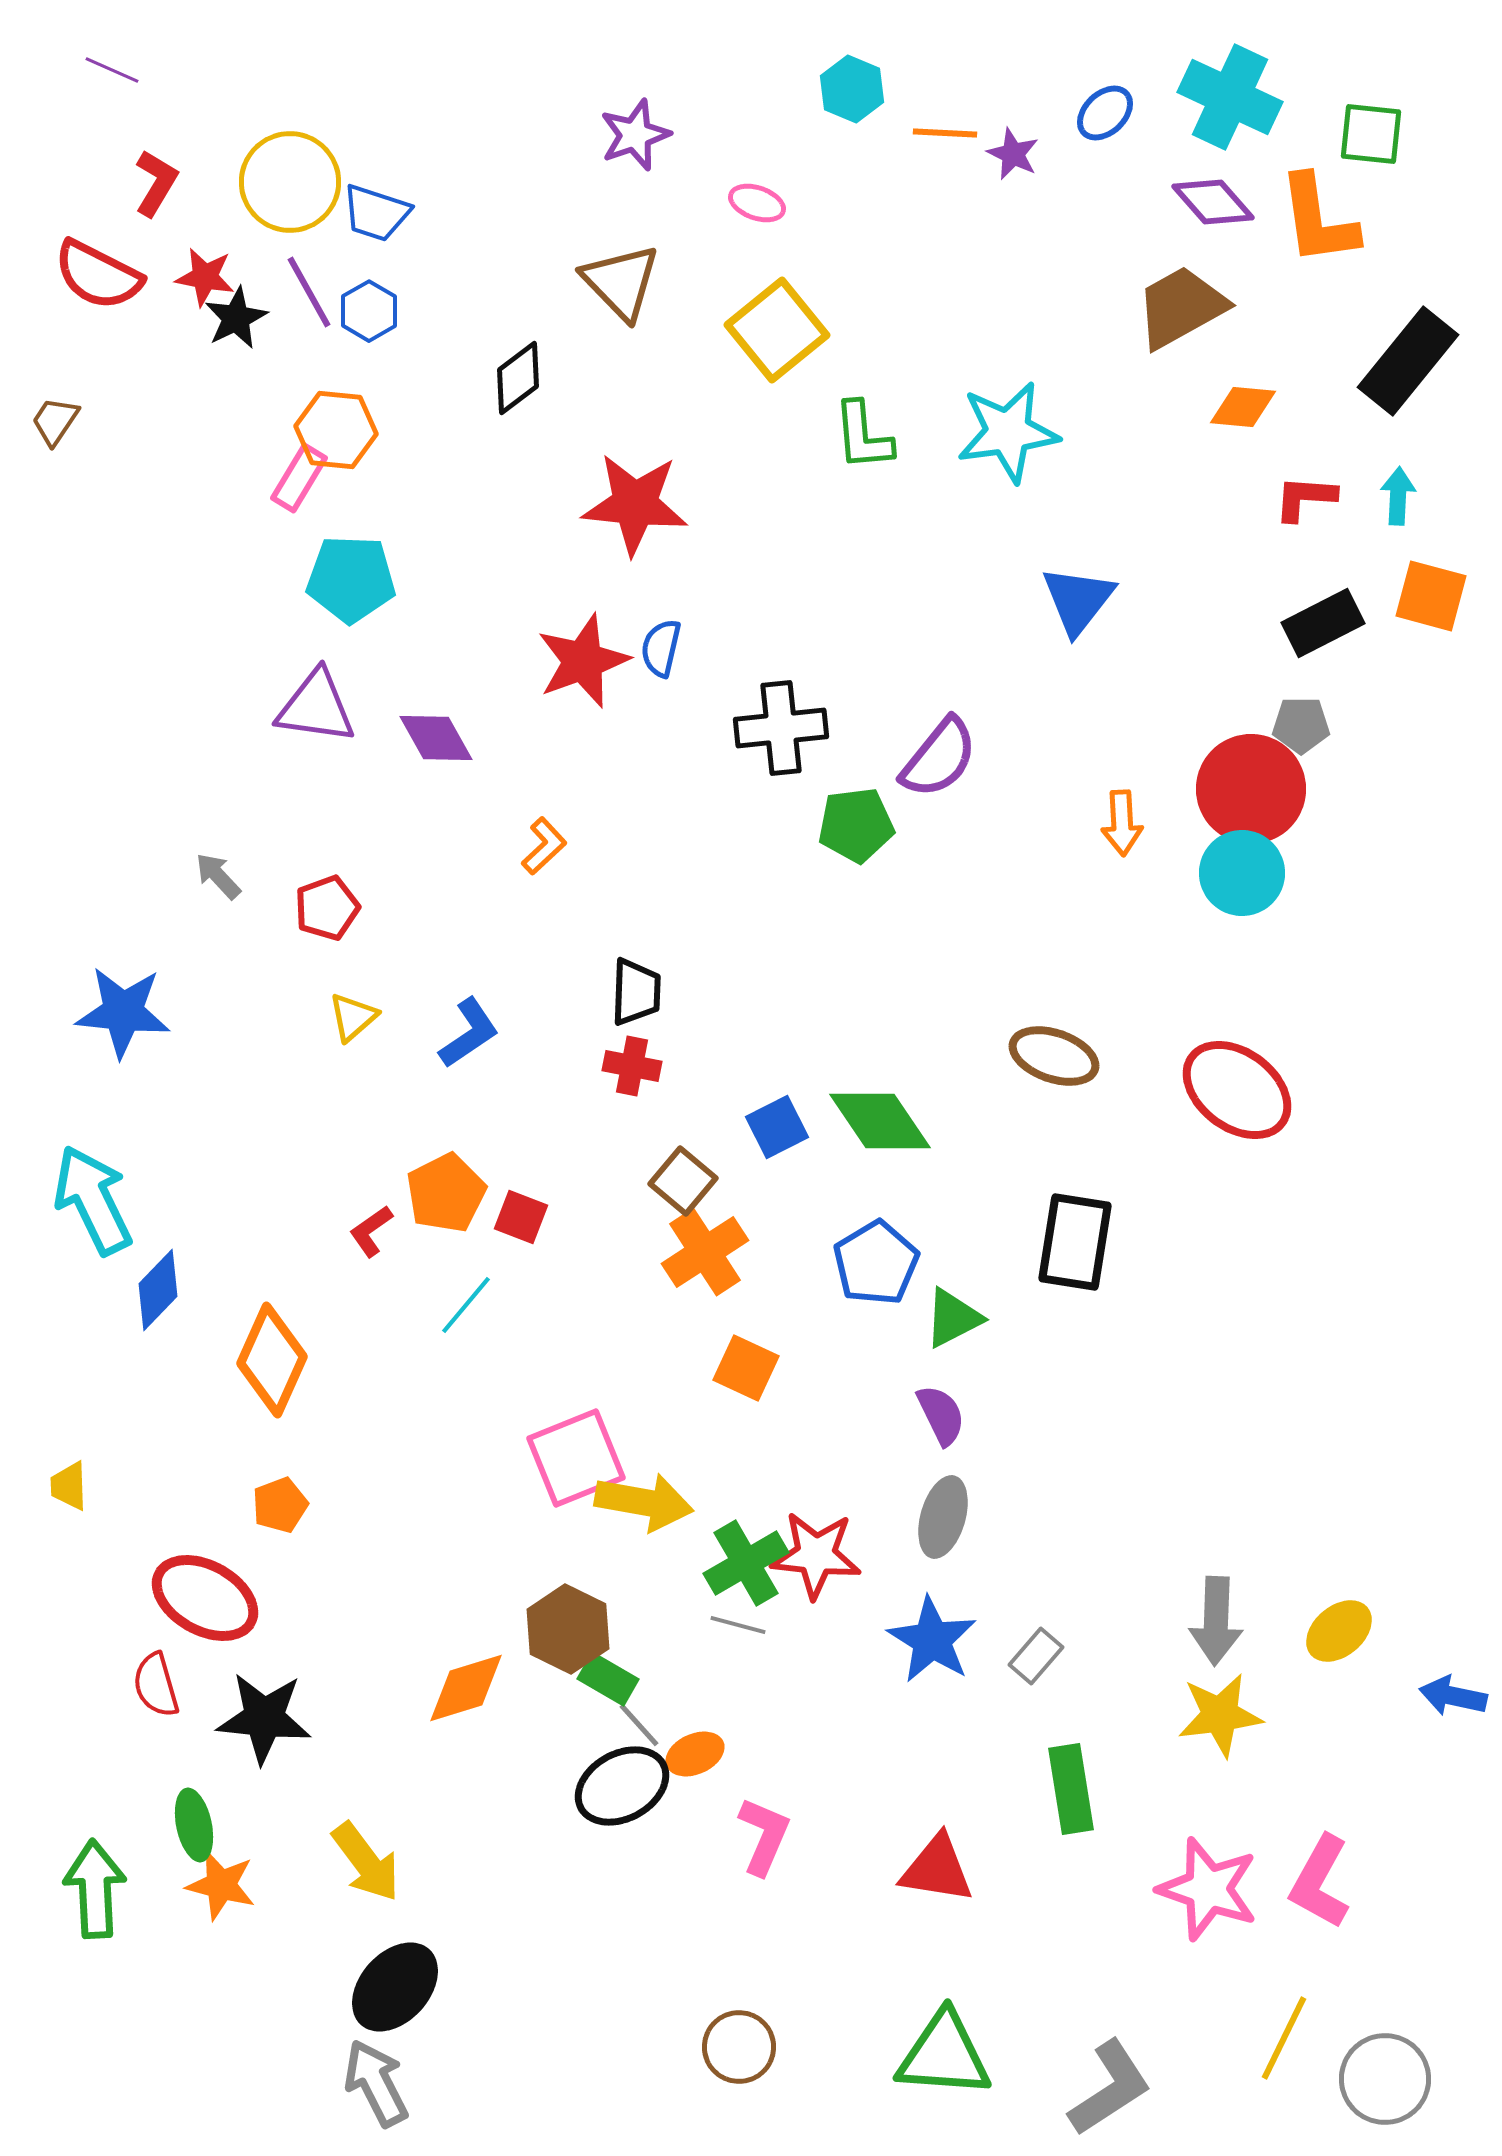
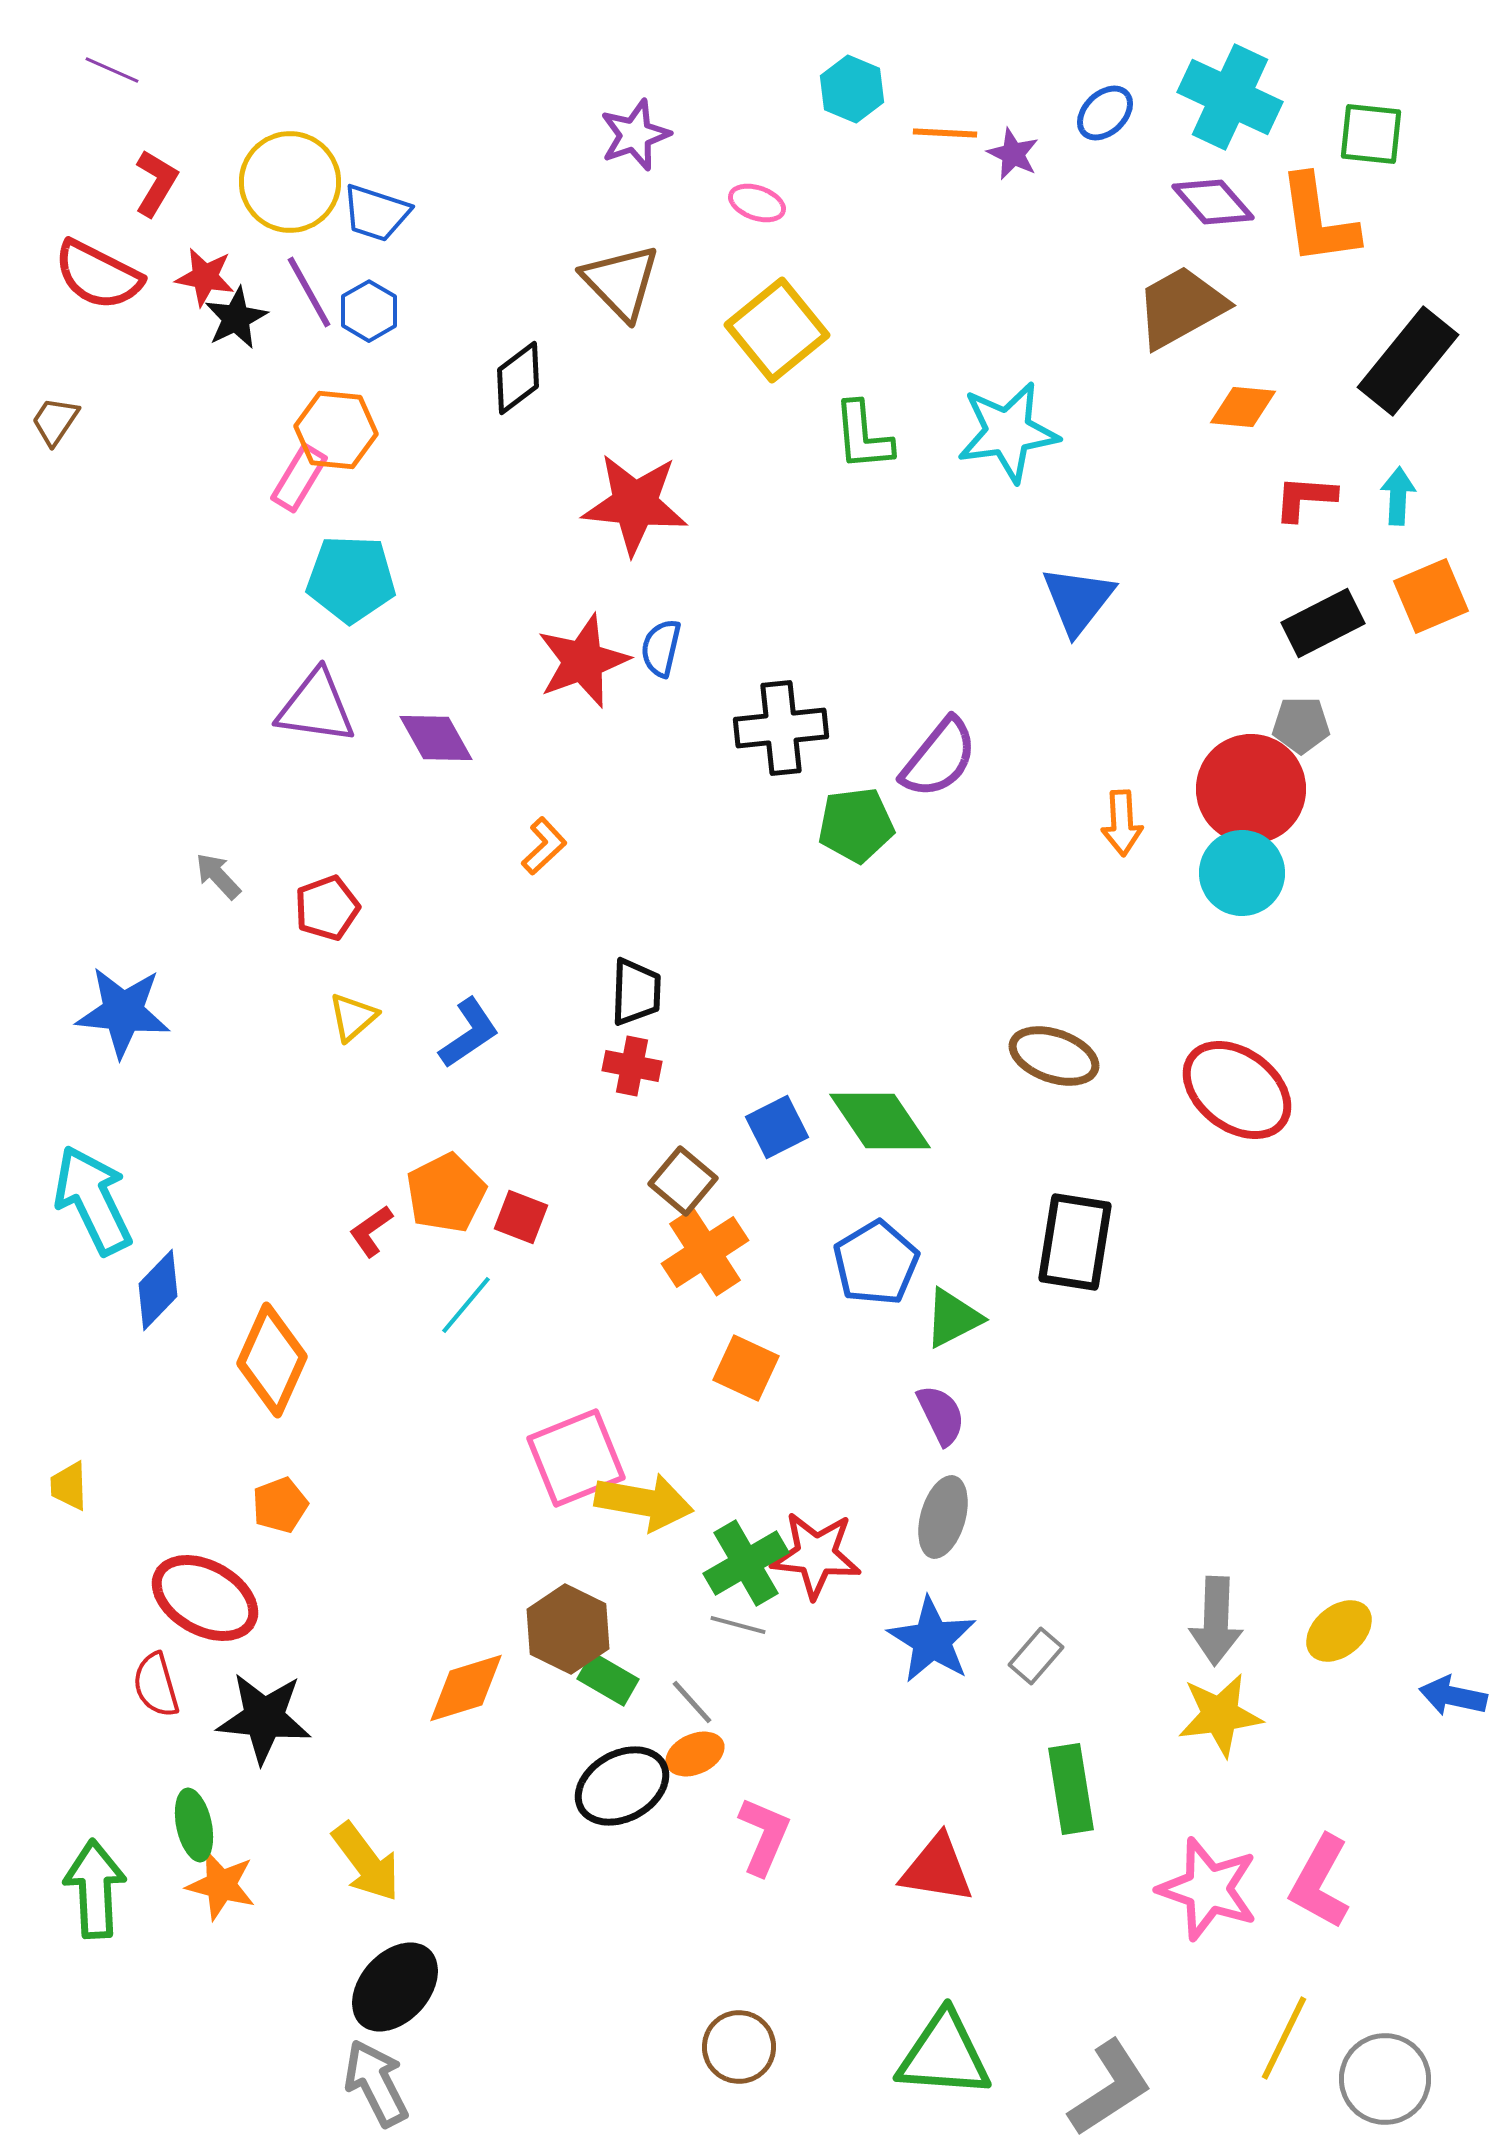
orange square at (1431, 596): rotated 38 degrees counterclockwise
gray line at (639, 1725): moved 53 px right, 23 px up
